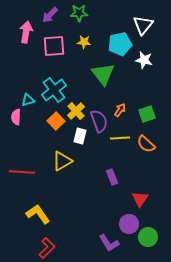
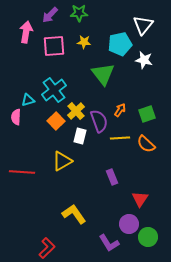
yellow L-shape: moved 36 px right
